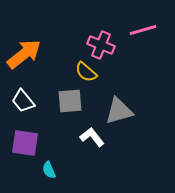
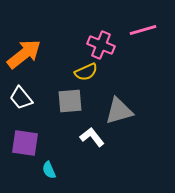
yellow semicircle: rotated 65 degrees counterclockwise
white trapezoid: moved 2 px left, 3 px up
